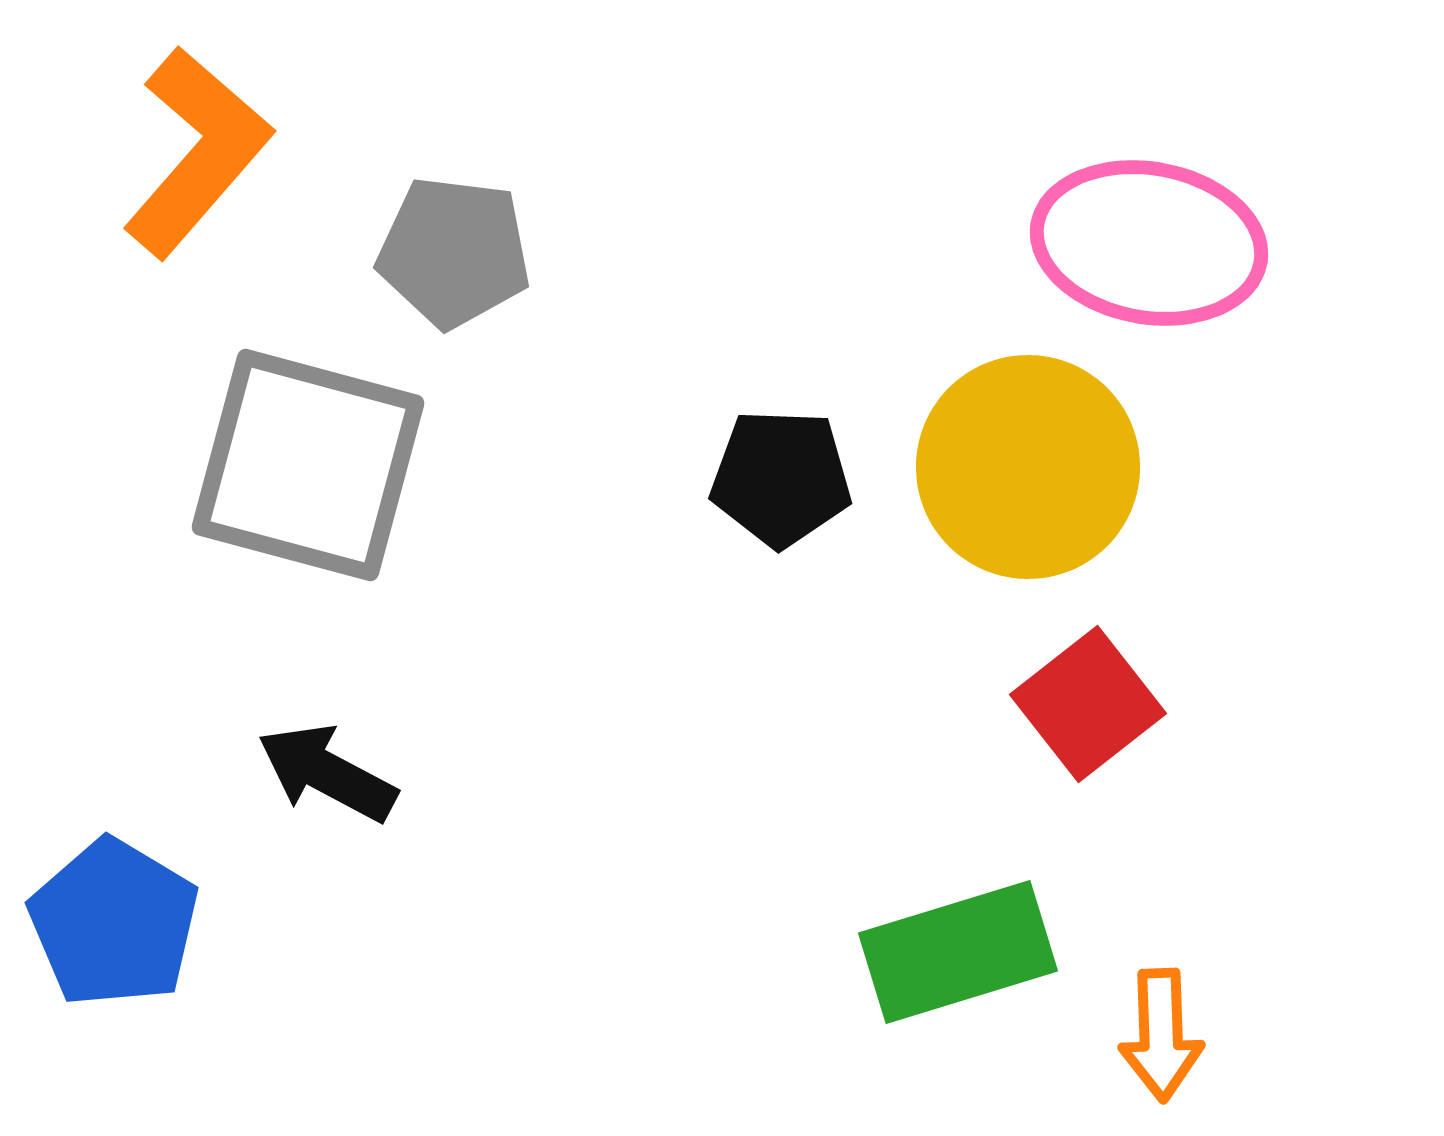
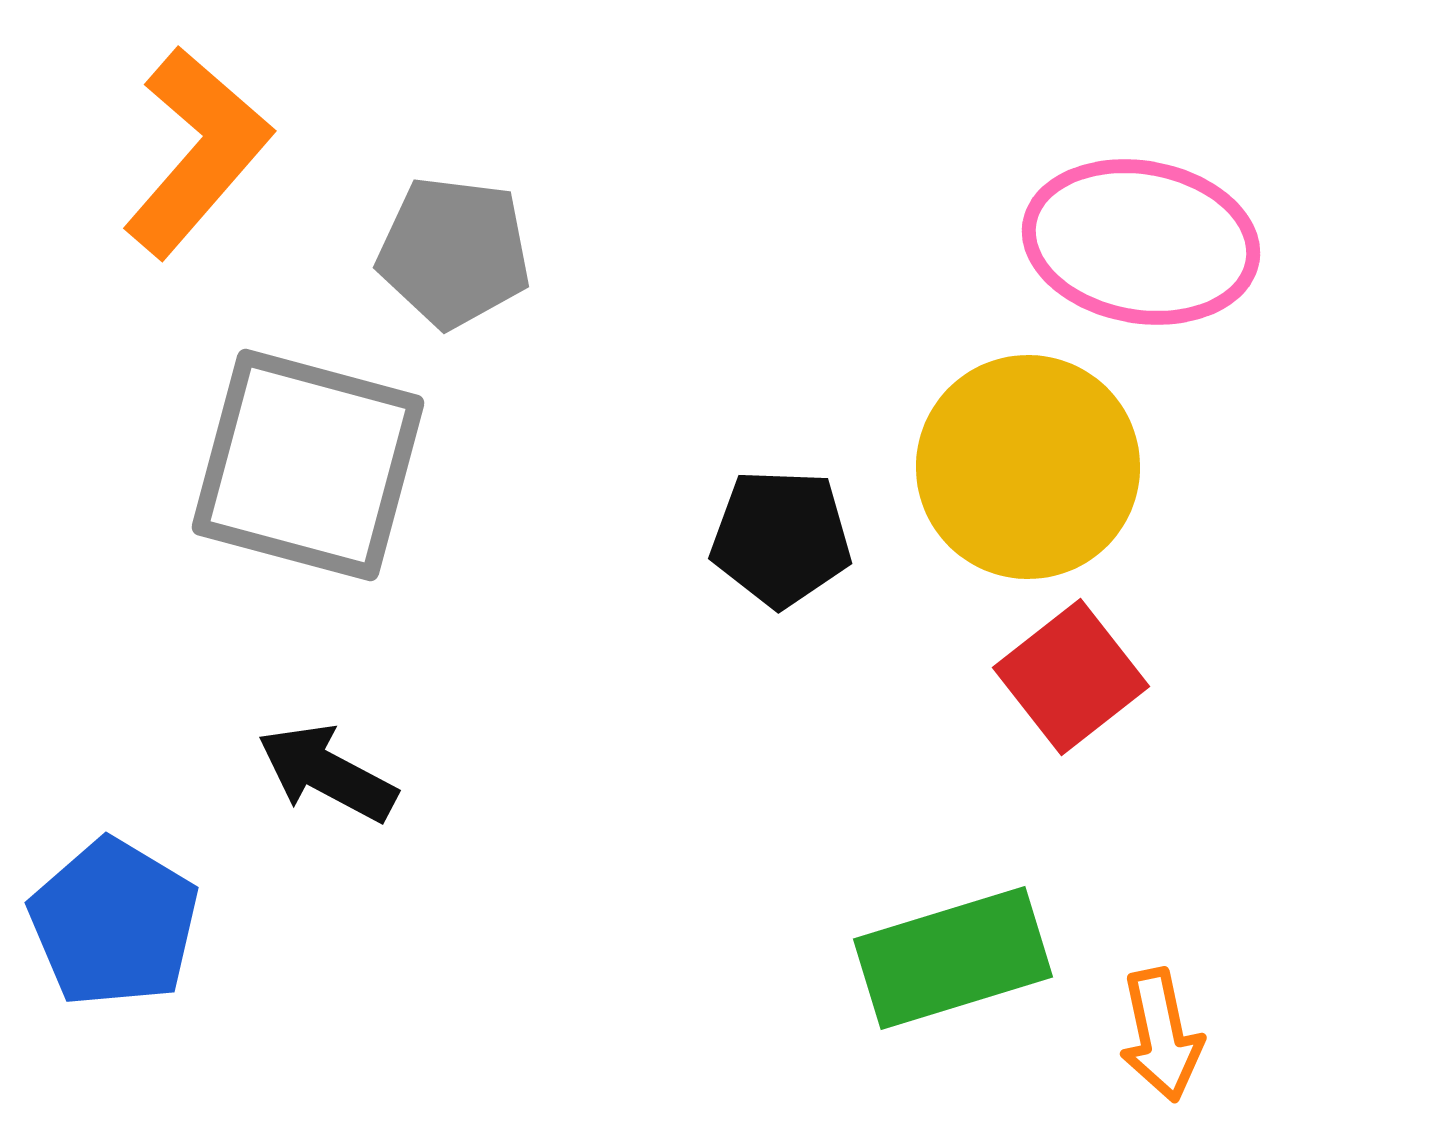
pink ellipse: moved 8 px left, 1 px up
black pentagon: moved 60 px down
red square: moved 17 px left, 27 px up
green rectangle: moved 5 px left, 6 px down
orange arrow: rotated 10 degrees counterclockwise
